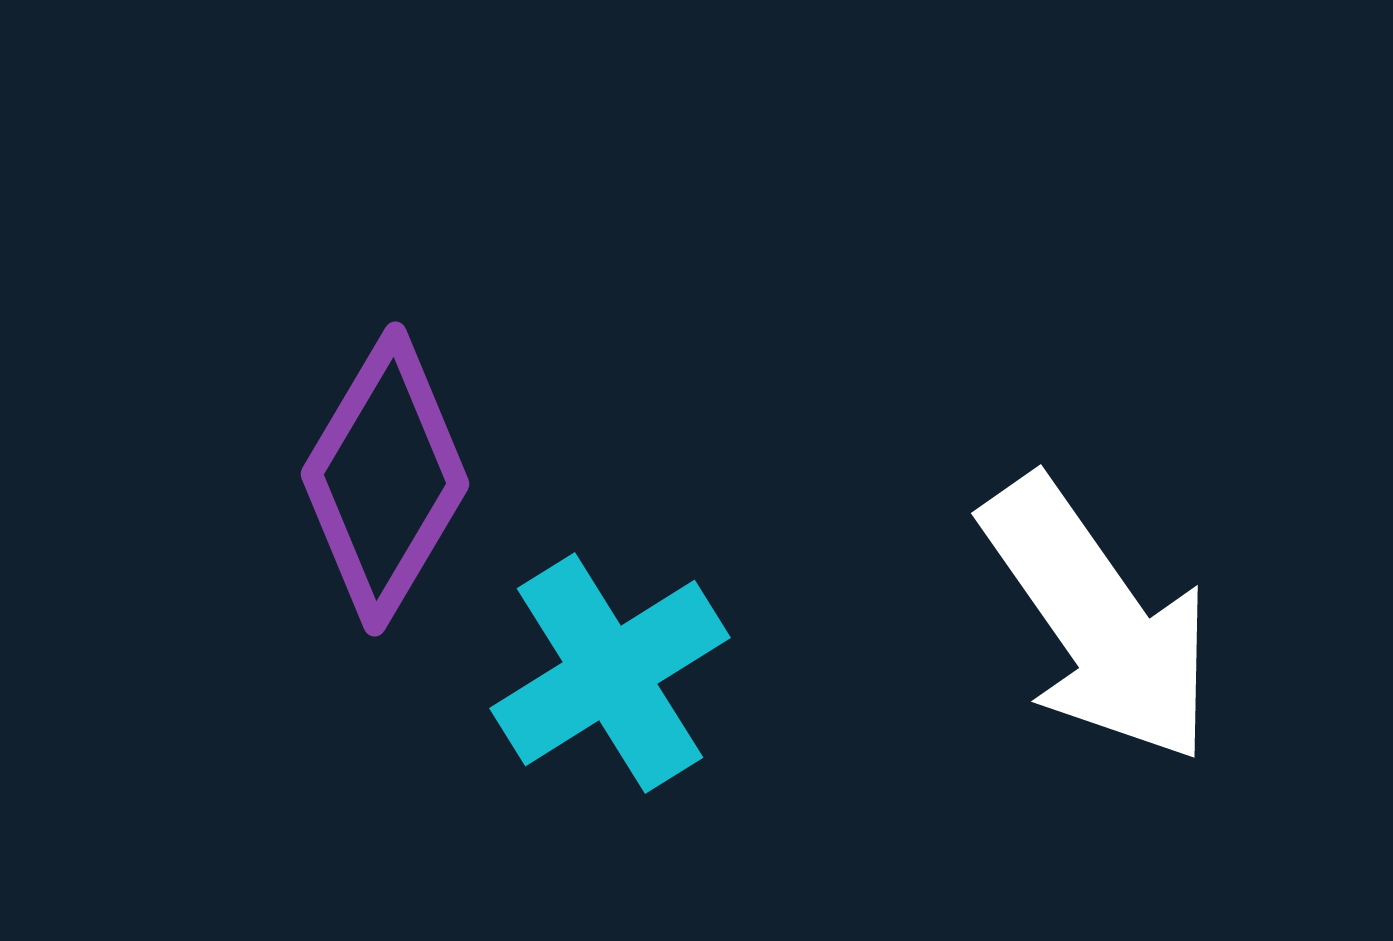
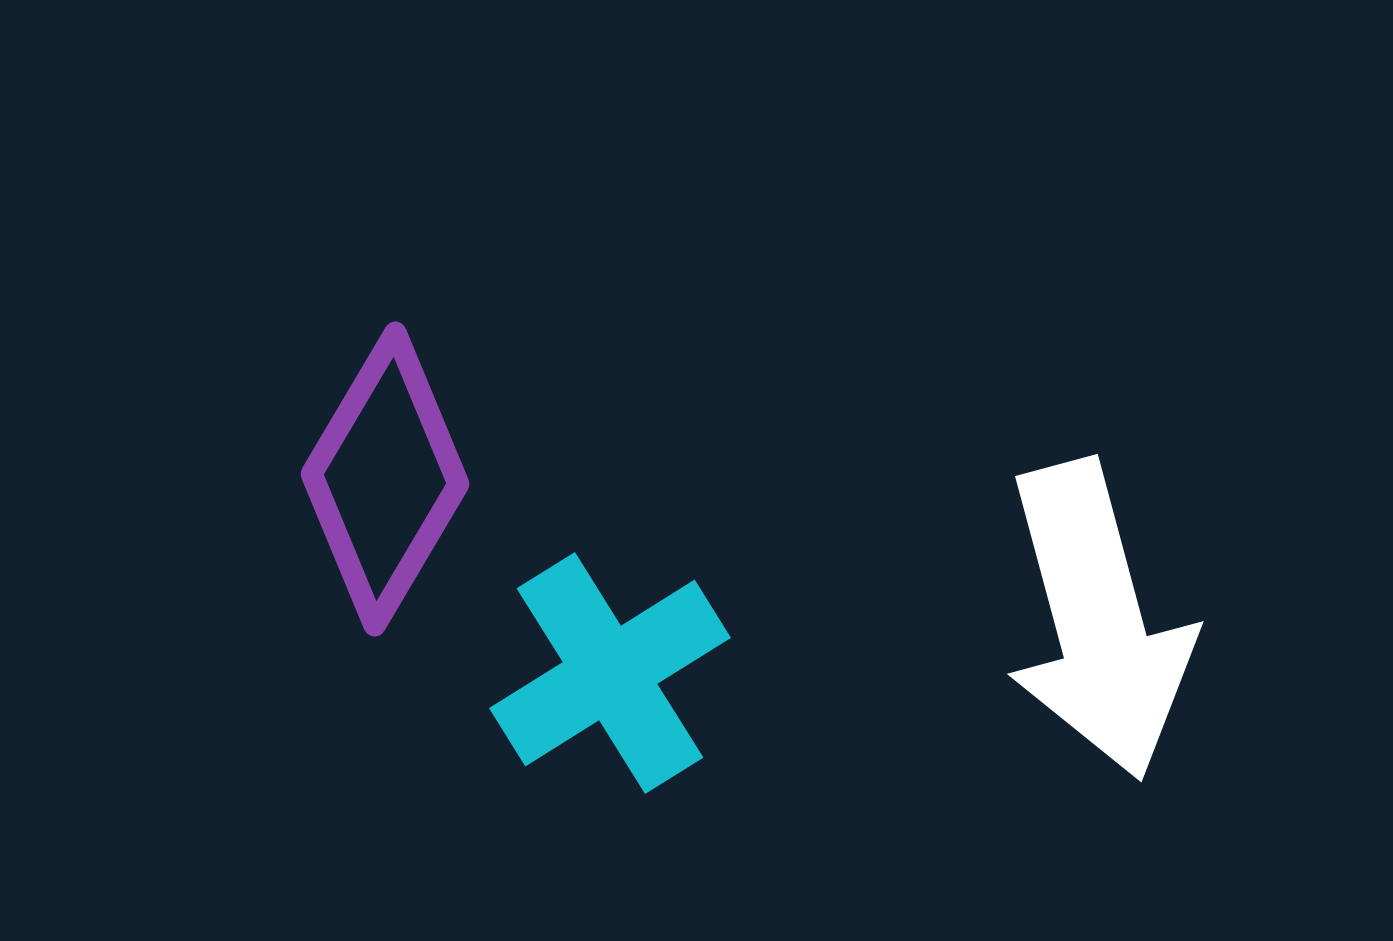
white arrow: rotated 20 degrees clockwise
